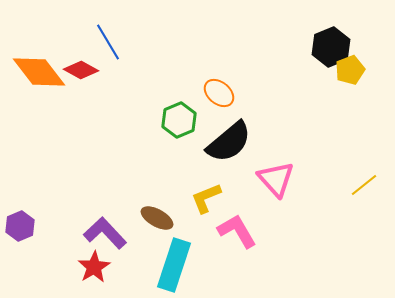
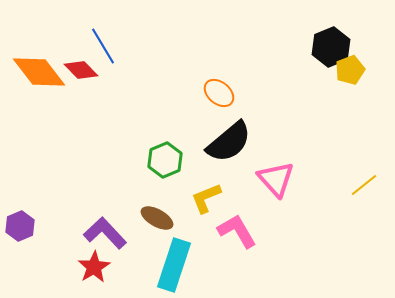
blue line: moved 5 px left, 4 px down
red diamond: rotated 16 degrees clockwise
green hexagon: moved 14 px left, 40 px down
